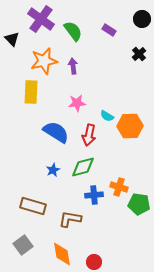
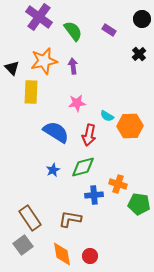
purple cross: moved 2 px left, 2 px up
black triangle: moved 29 px down
orange cross: moved 1 px left, 3 px up
brown rectangle: moved 3 px left, 12 px down; rotated 40 degrees clockwise
red circle: moved 4 px left, 6 px up
